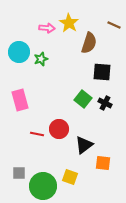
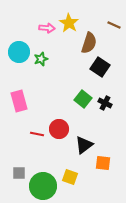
black square: moved 2 px left, 5 px up; rotated 30 degrees clockwise
pink rectangle: moved 1 px left, 1 px down
